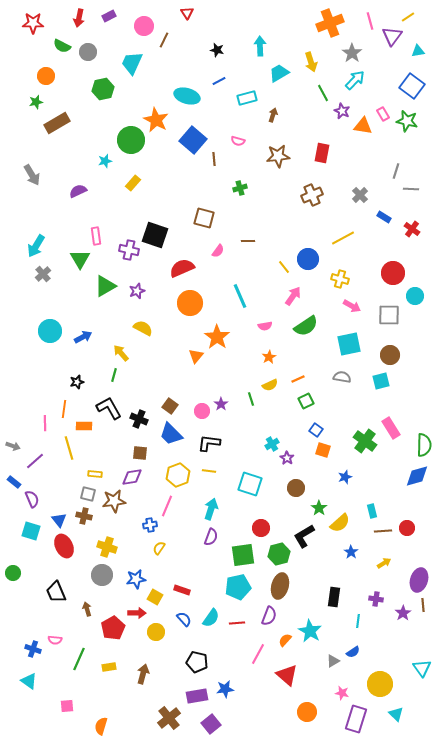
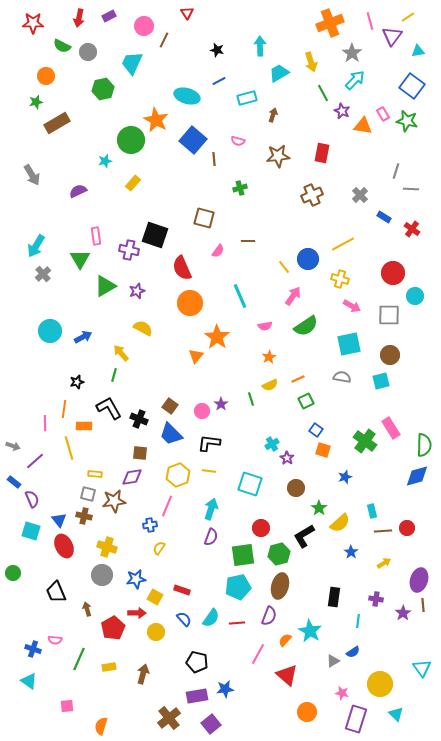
yellow line at (343, 238): moved 6 px down
red semicircle at (182, 268): rotated 90 degrees counterclockwise
